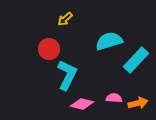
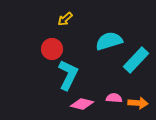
red circle: moved 3 px right
cyan L-shape: moved 1 px right
orange arrow: rotated 18 degrees clockwise
